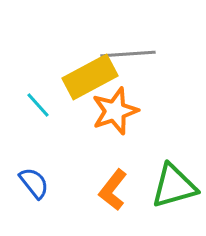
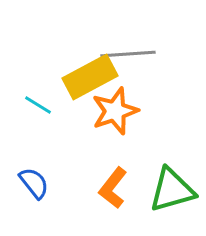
cyan line: rotated 16 degrees counterclockwise
green triangle: moved 2 px left, 4 px down
orange L-shape: moved 2 px up
